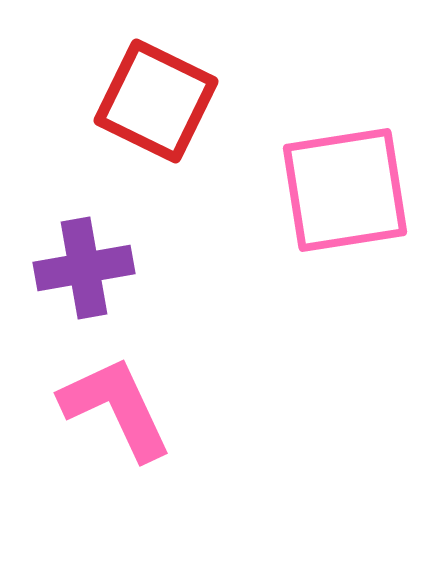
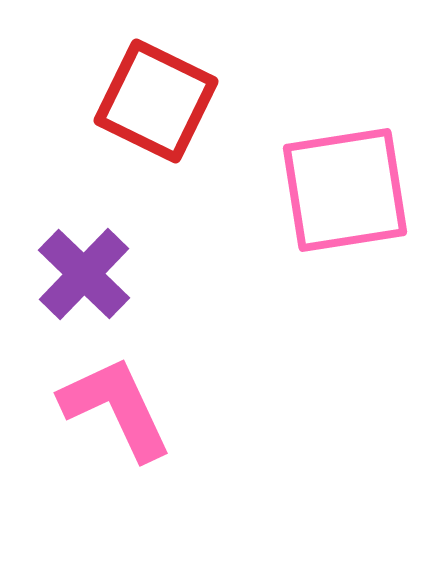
purple cross: moved 6 px down; rotated 36 degrees counterclockwise
